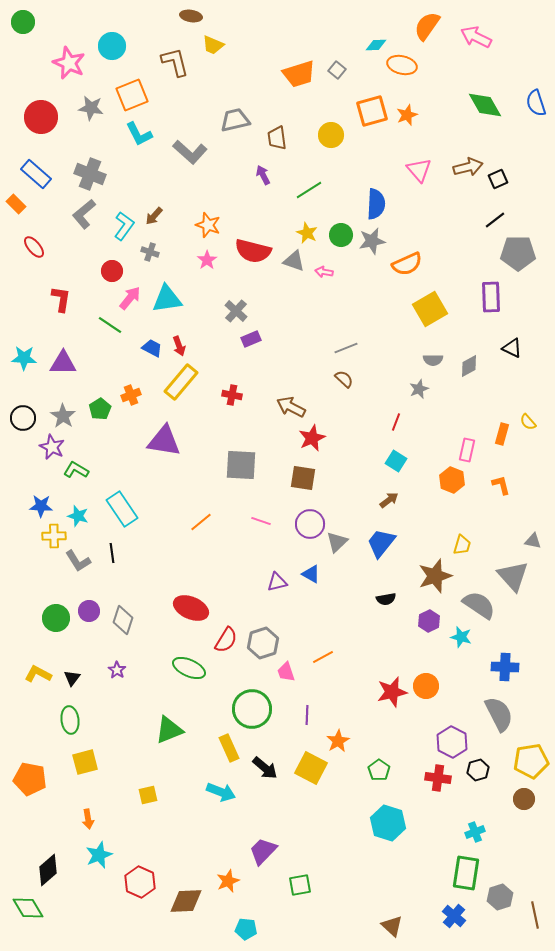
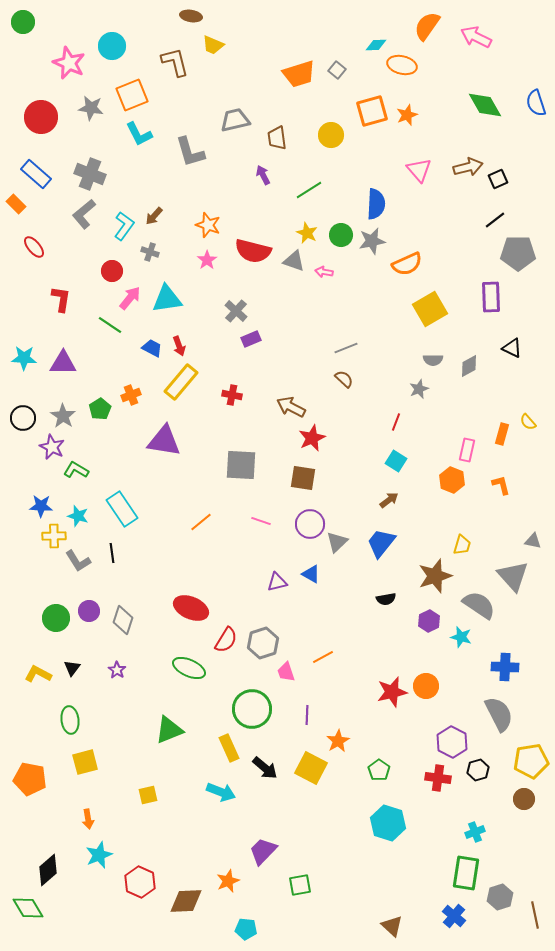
gray L-shape at (190, 152): rotated 32 degrees clockwise
black triangle at (72, 678): moved 10 px up
